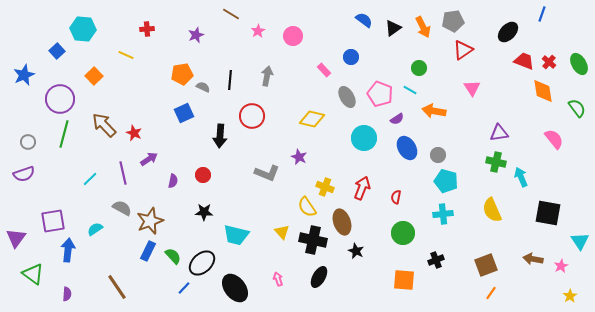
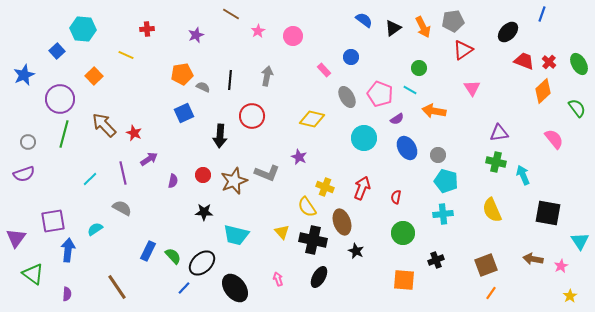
orange diamond at (543, 91): rotated 55 degrees clockwise
cyan arrow at (521, 177): moved 2 px right, 2 px up
brown star at (150, 221): moved 84 px right, 40 px up
